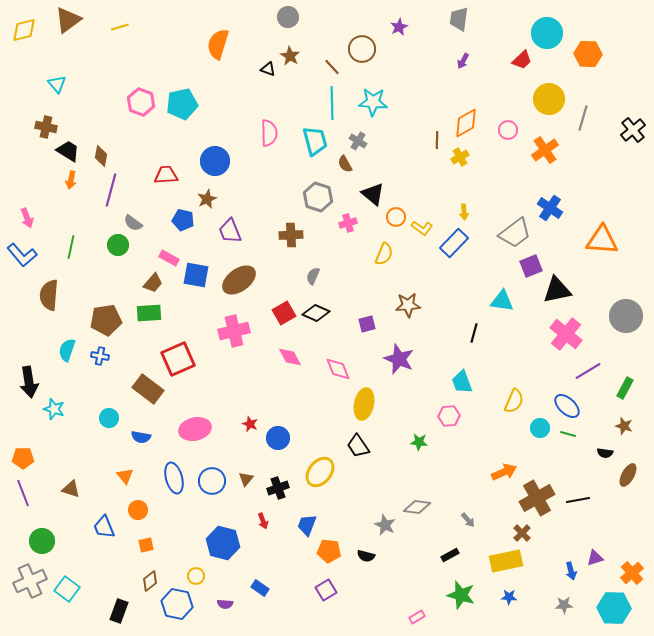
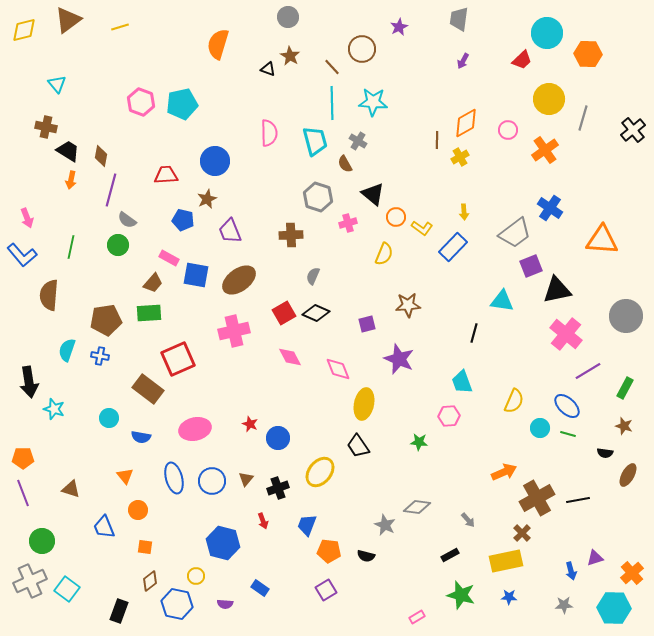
gray semicircle at (133, 223): moved 6 px left, 3 px up
blue rectangle at (454, 243): moved 1 px left, 4 px down
orange square at (146, 545): moved 1 px left, 2 px down; rotated 21 degrees clockwise
